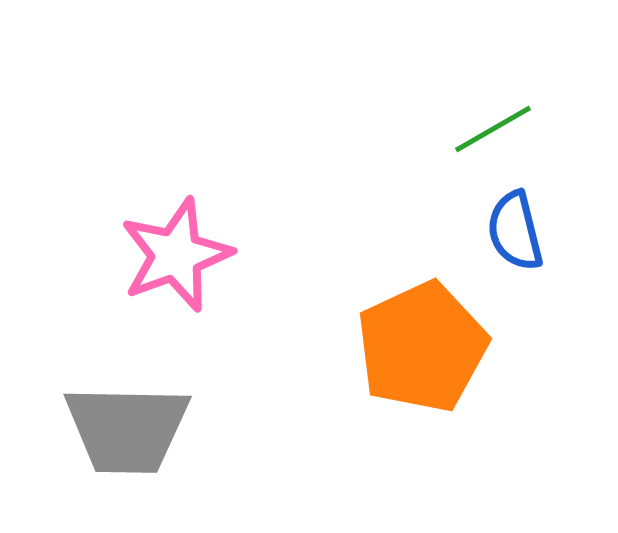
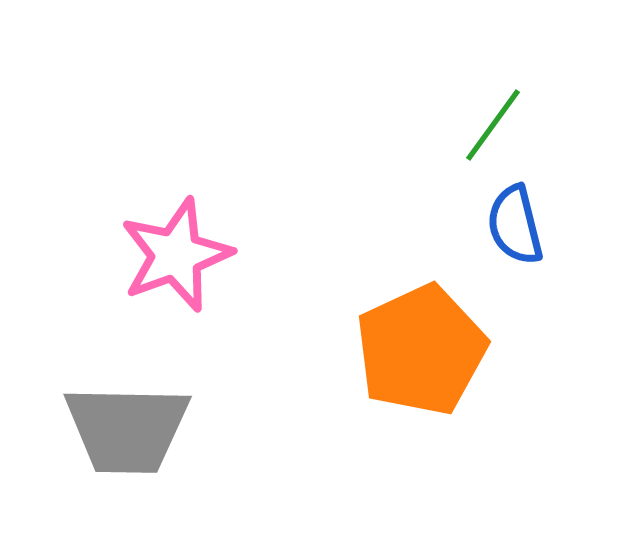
green line: moved 4 px up; rotated 24 degrees counterclockwise
blue semicircle: moved 6 px up
orange pentagon: moved 1 px left, 3 px down
